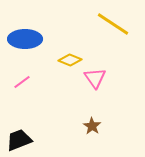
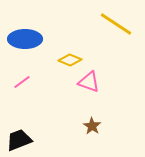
yellow line: moved 3 px right
pink triangle: moved 6 px left, 4 px down; rotated 35 degrees counterclockwise
